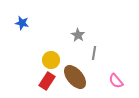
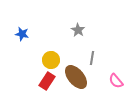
blue star: moved 11 px down
gray star: moved 5 px up
gray line: moved 2 px left, 5 px down
brown ellipse: moved 1 px right
